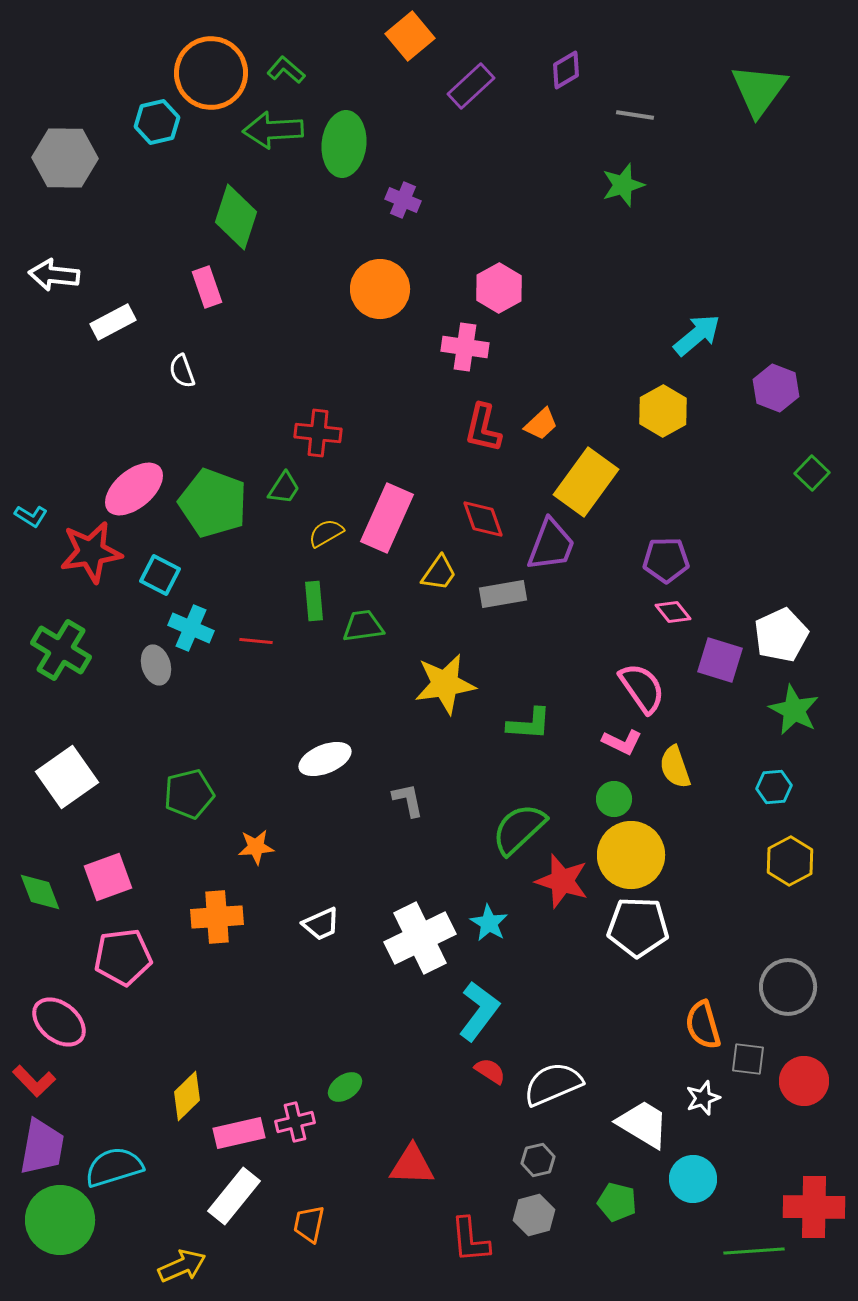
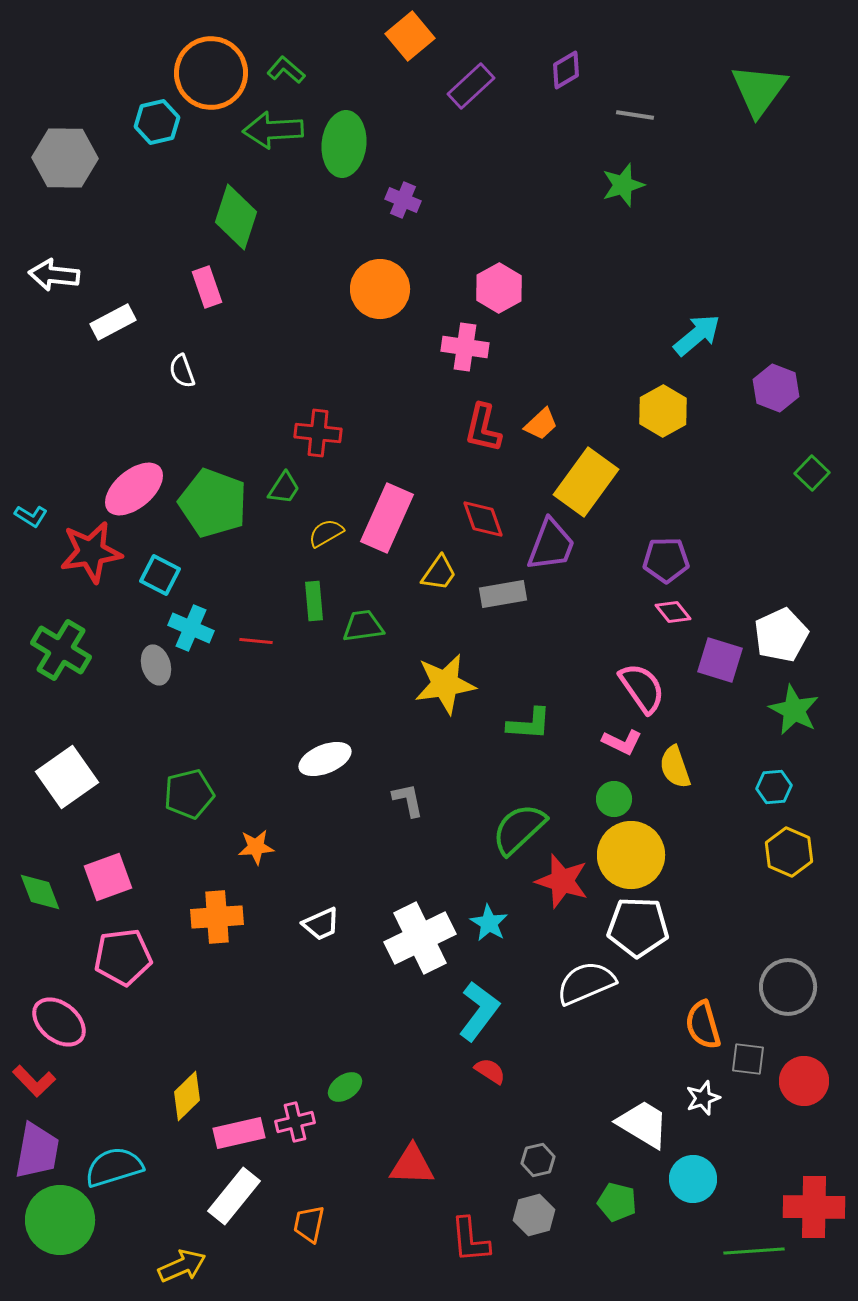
yellow hexagon at (790, 861): moved 1 px left, 9 px up; rotated 9 degrees counterclockwise
white semicircle at (553, 1084): moved 33 px right, 101 px up
purple trapezoid at (42, 1147): moved 5 px left, 4 px down
